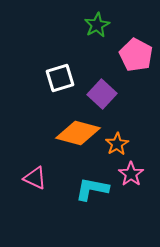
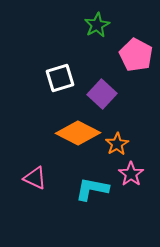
orange diamond: rotated 12 degrees clockwise
